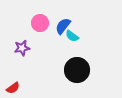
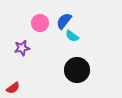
blue semicircle: moved 1 px right, 5 px up
